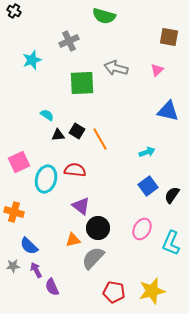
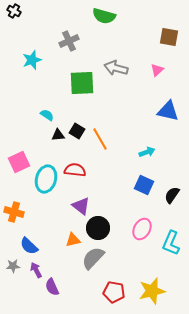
blue square: moved 4 px left, 1 px up; rotated 30 degrees counterclockwise
